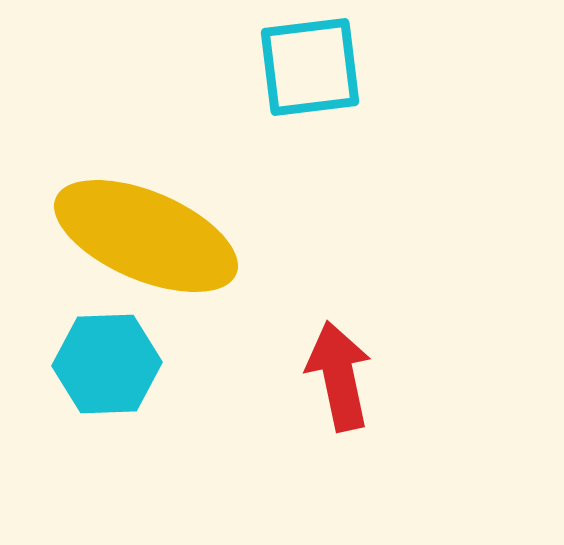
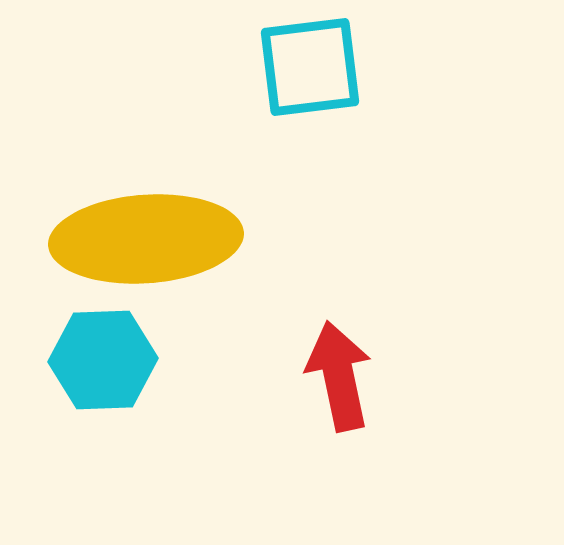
yellow ellipse: moved 3 px down; rotated 27 degrees counterclockwise
cyan hexagon: moved 4 px left, 4 px up
